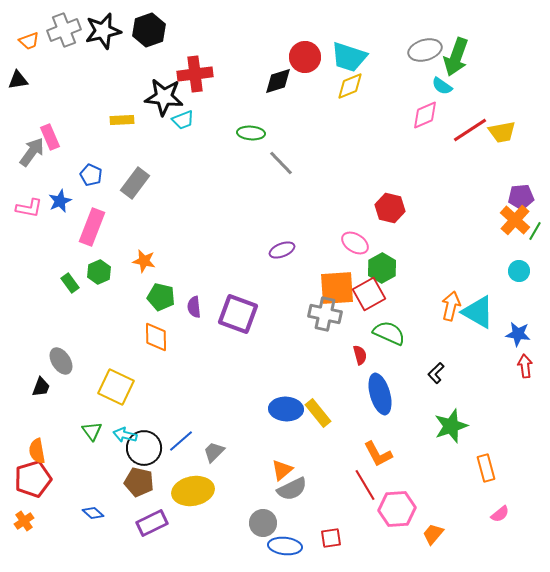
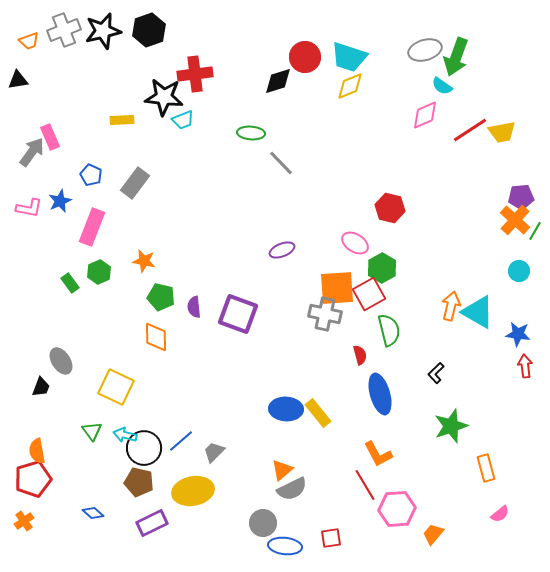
green semicircle at (389, 333): moved 3 px up; rotated 52 degrees clockwise
